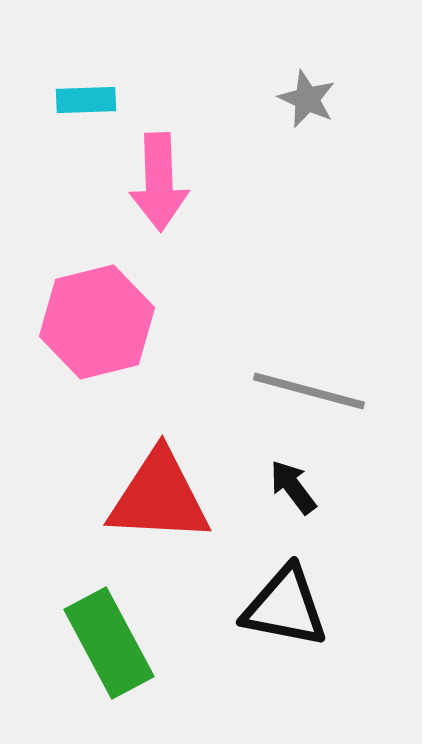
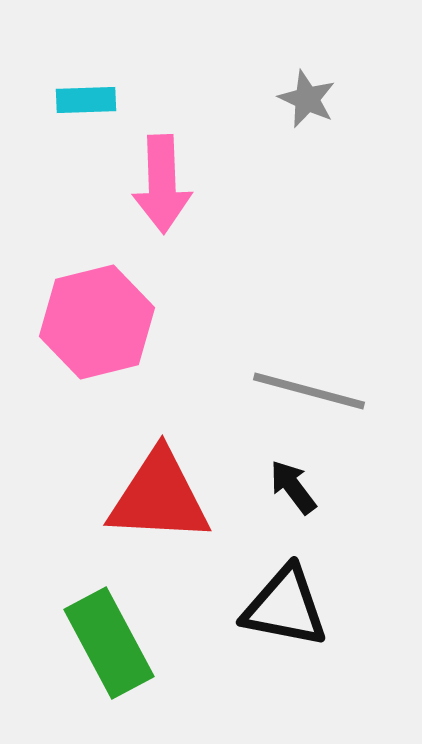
pink arrow: moved 3 px right, 2 px down
